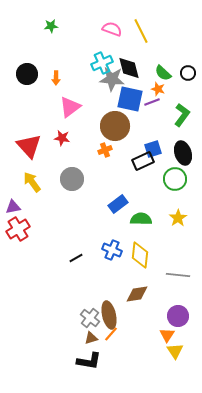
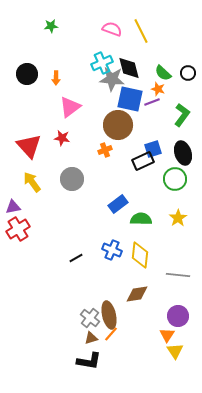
brown circle at (115, 126): moved 3 px right, 1 px up
